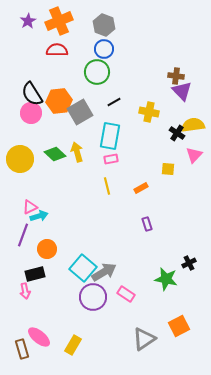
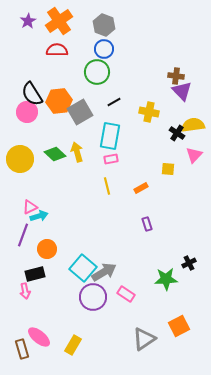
orange cross at (59, 21): rotated 12 degrees counterclockwise
pink circle at (31, 113): moved 4 px left, 1 px up
green star at (166, 279): rotated 15 degrees counterclockwise
